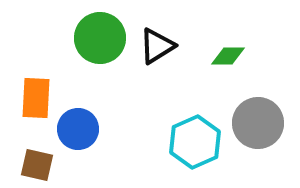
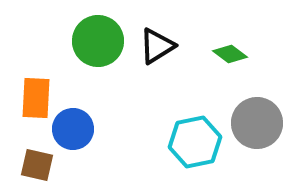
green circle: moved 2 px left, 3 px down
green diamond: moved 2 px right, 2 px up; rotated 36 degrees clockwise
gray circle: moved 1 px left
blue circle: moved 5 px left
cyan hexagon: rotated 12 degrees clockwise
